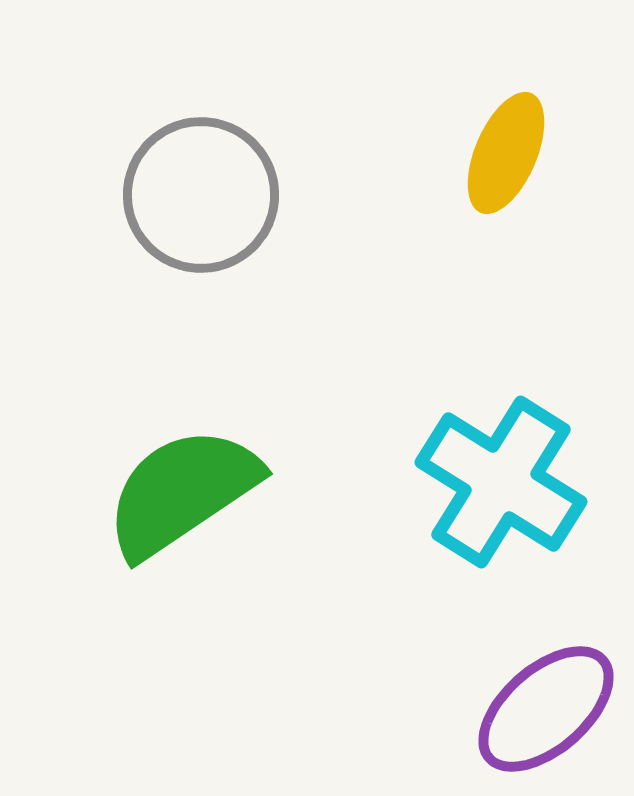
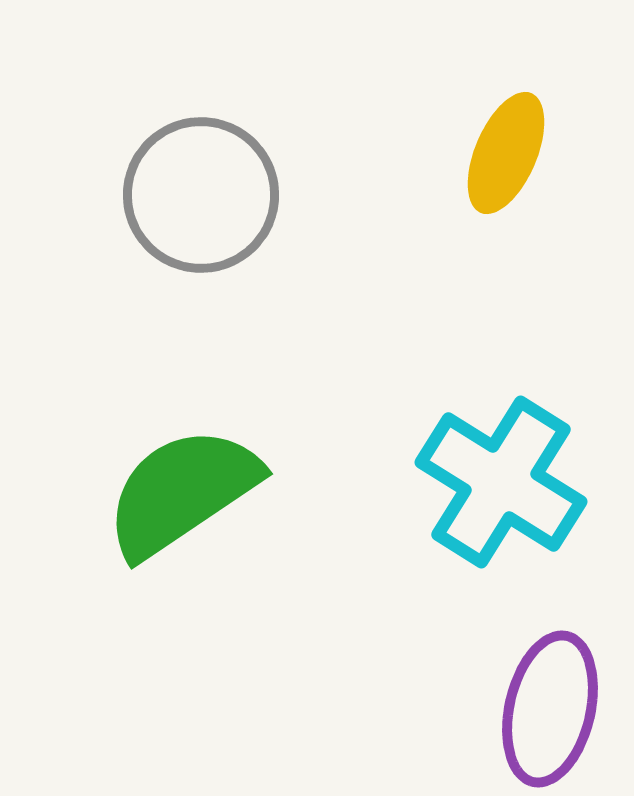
purple ellipse: moved 4 px right; rotated 36 degrees counterclockwise
